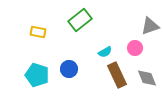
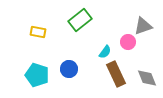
gray triangle: moved 7 px left
pink circle: moved 7 px left, 6 px up
cyan semicircle: rotated 24 degrees counterclockwise
brown rectangle: moved 1 px left, 1 px up
